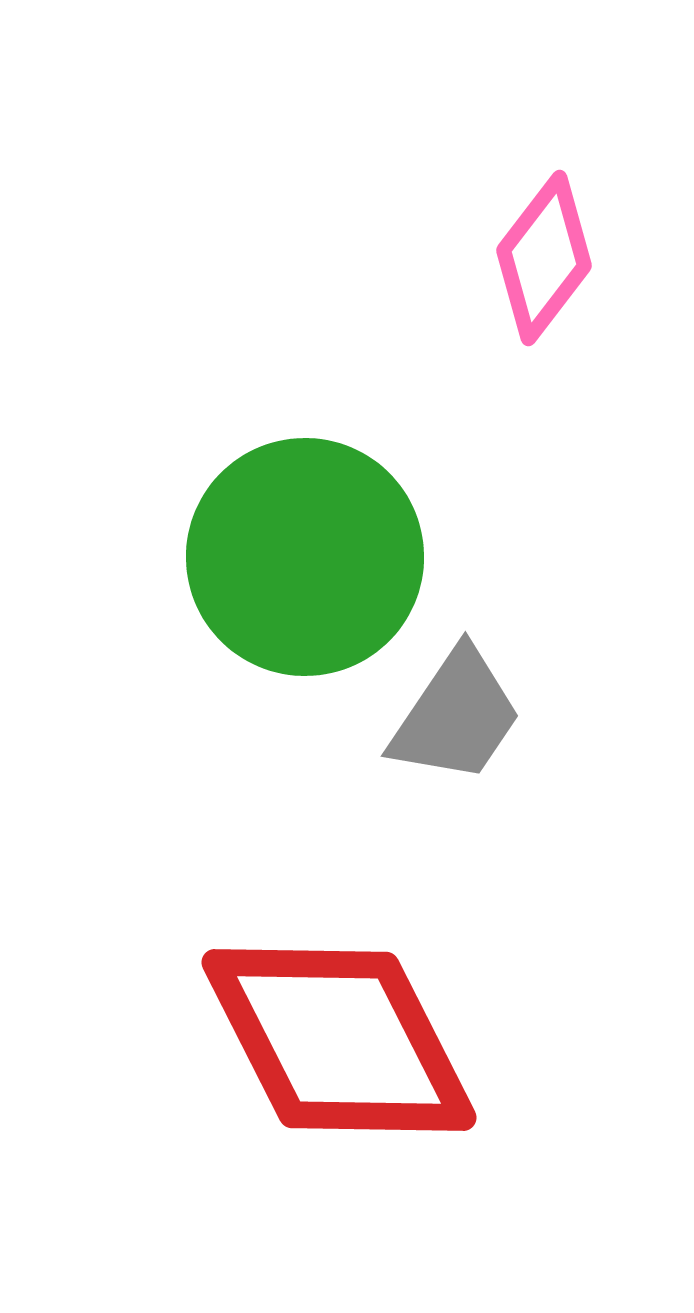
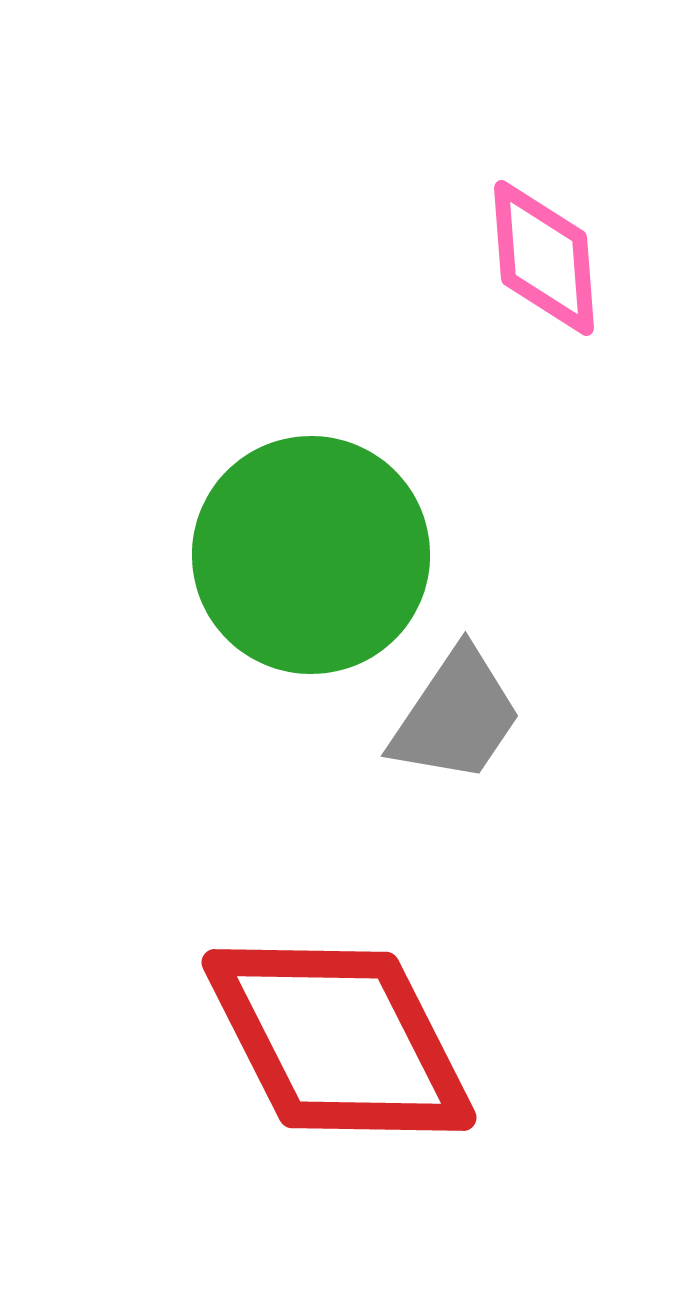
pink diamond: rotated 42 degrees counterclockwise
green circle: moved 6 px right, 2 px up
